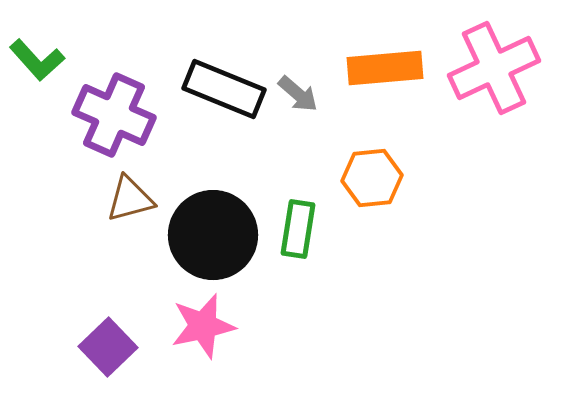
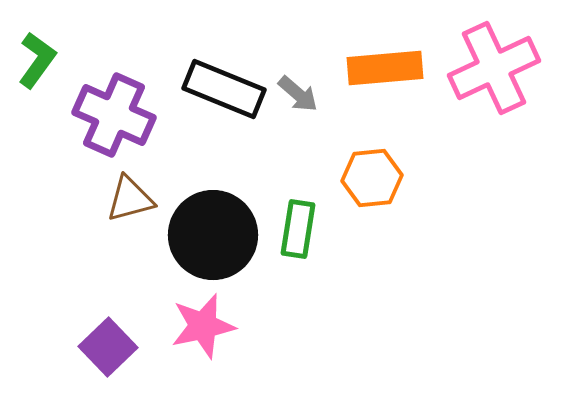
green L-shape: rotated 102 degrees counterclockwise
